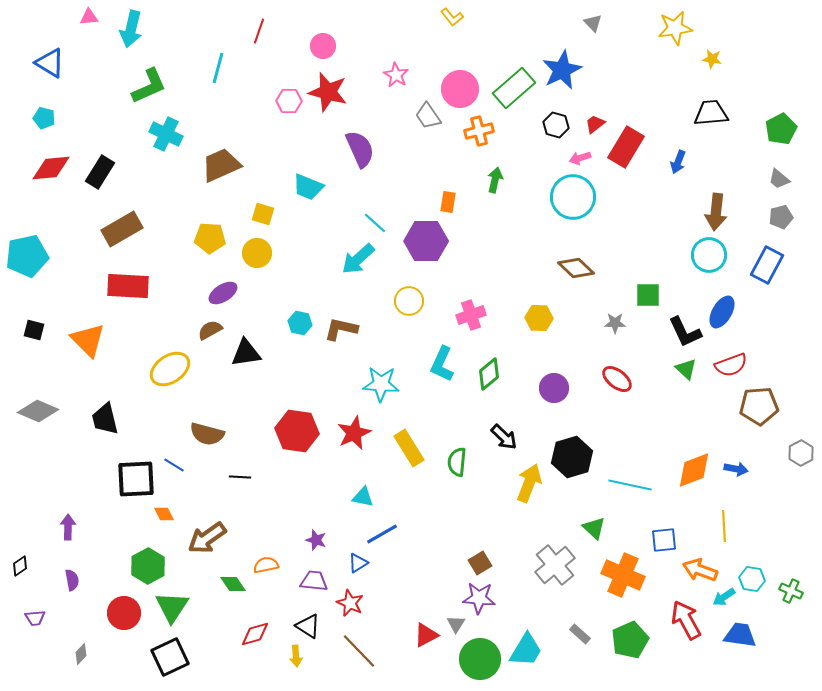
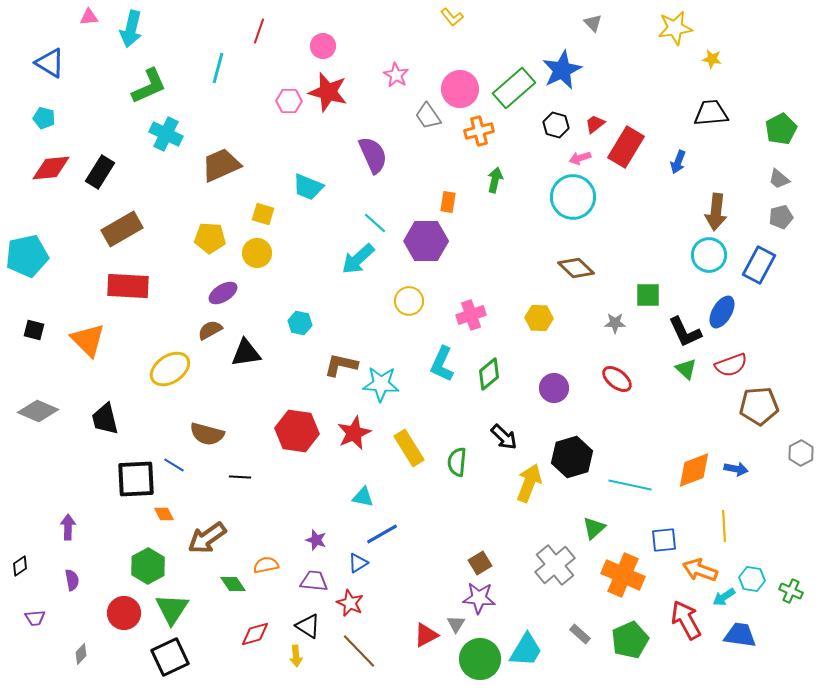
purple semicircle at (360, 149): moved 13 px right, 6 px down
blue rectangle at (767, 265): moved 8 px left
brown L-shape at (341, 329): moved 36 px down
green triangle at (594, 528): rotated 35 degrees clockwise
green triangle at (172, 607): moved 2 px down
